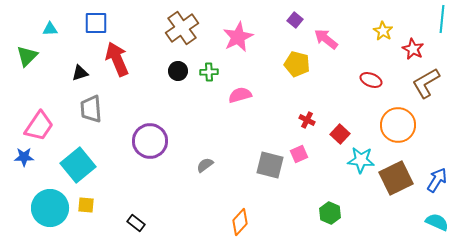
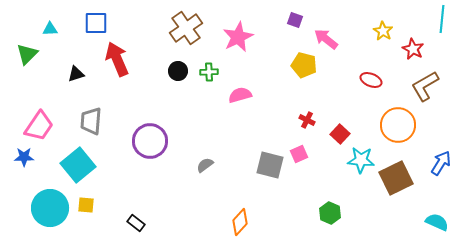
purple square: rotated 21 degrees counterclockwise
brown cross: moved 4 px right
green triangle: moved 2 px up
yellow pentagon: moved 7 px right, 1 px down
black triangle: moved 4 px left, 1 px down
brown L-shape: moved 1 px left, 3 px down
gray trapezoid: moved 12 px down; rotated 8 degrees clockwise
blue arrow: moved 4 px right, 17 px up
